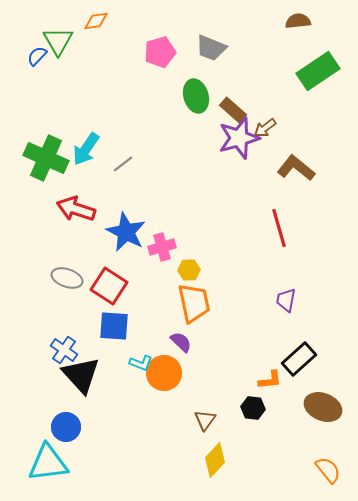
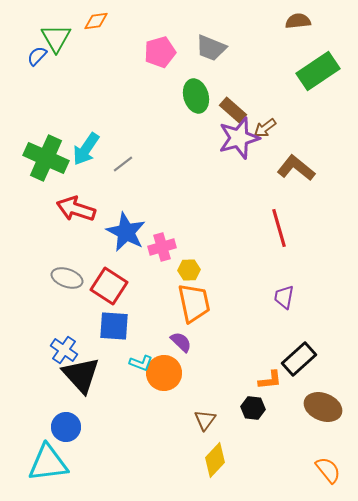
green triangle: moved 2 px left, 3 px up
purple trapezoid: moved 2 px left, 3 px up
